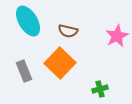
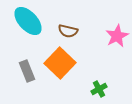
cyan ellipse: rotated 12 degrees counterclockwise
gray rectangle: moved 3 px right
green cross: moved 1 px left; rotated 14 degrees counterclockwise
